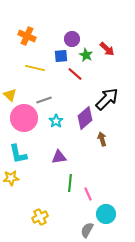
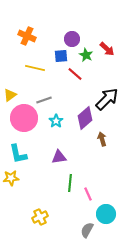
yellow triangle: rotated 40 degrees clockwise
